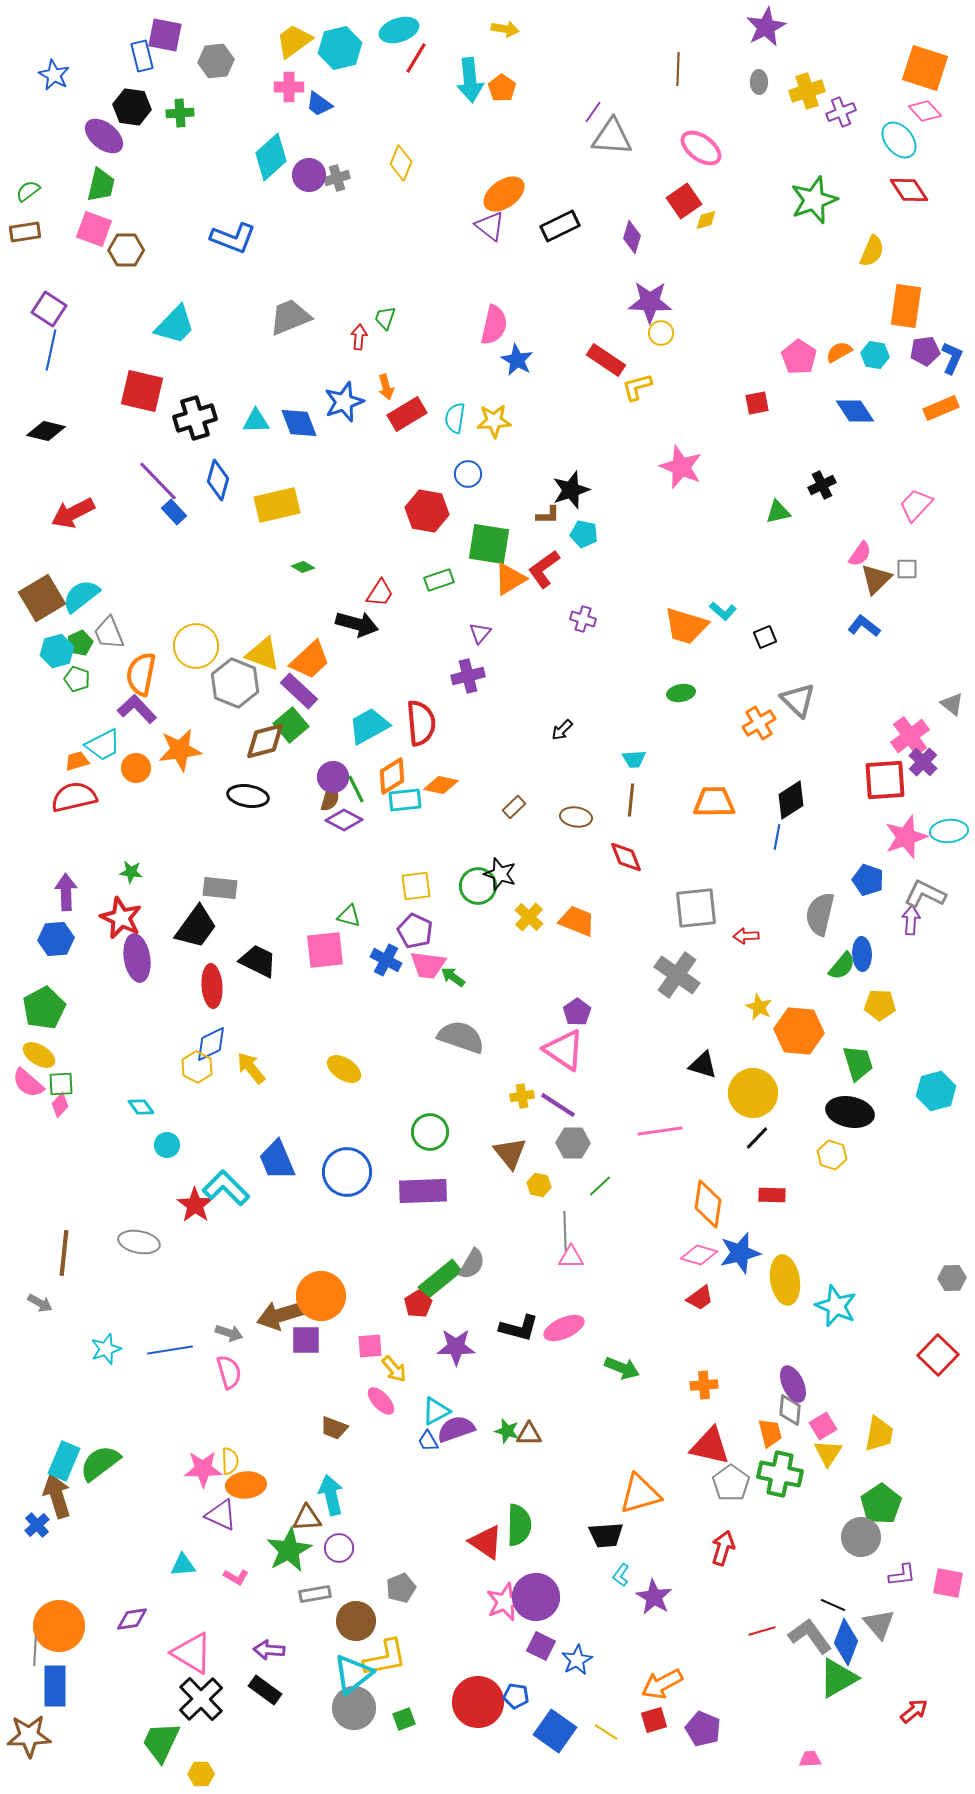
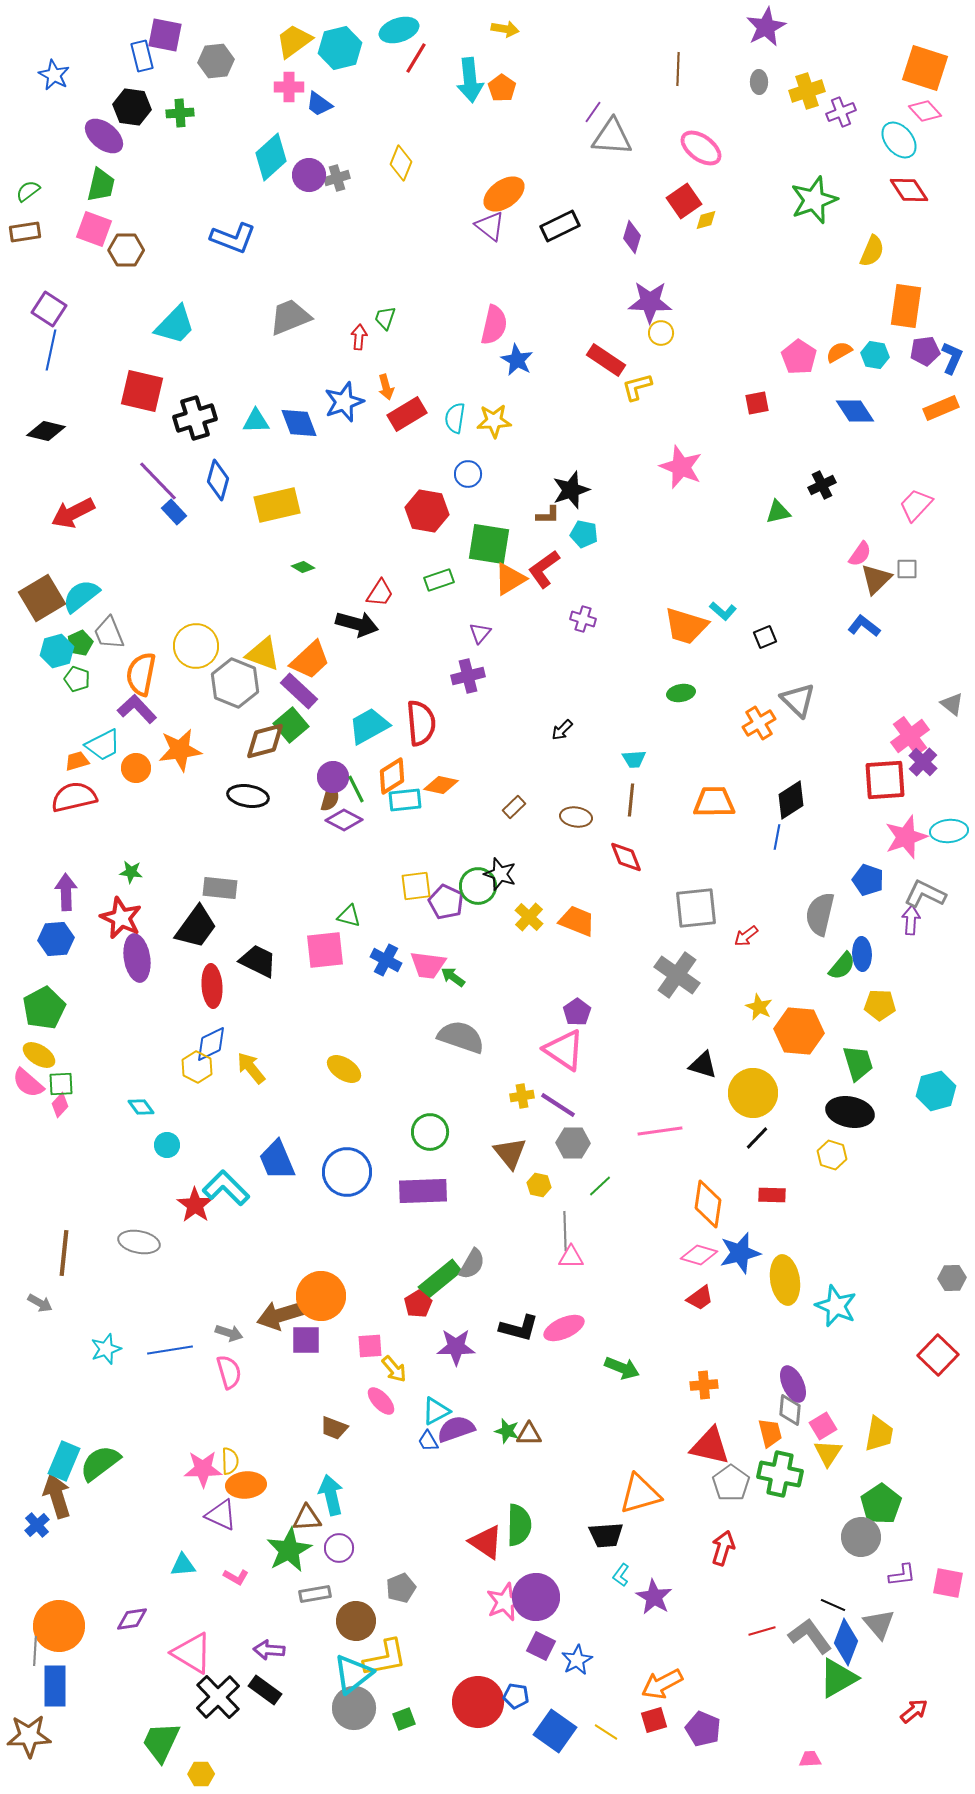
purple pentagon at (415, 931): moved 31 px right, 29 px up
red arrow at (746, 936): rotated 35 degrees counterclockwise
black cross at (201, 1699): moved 17 px right, 2 px up
